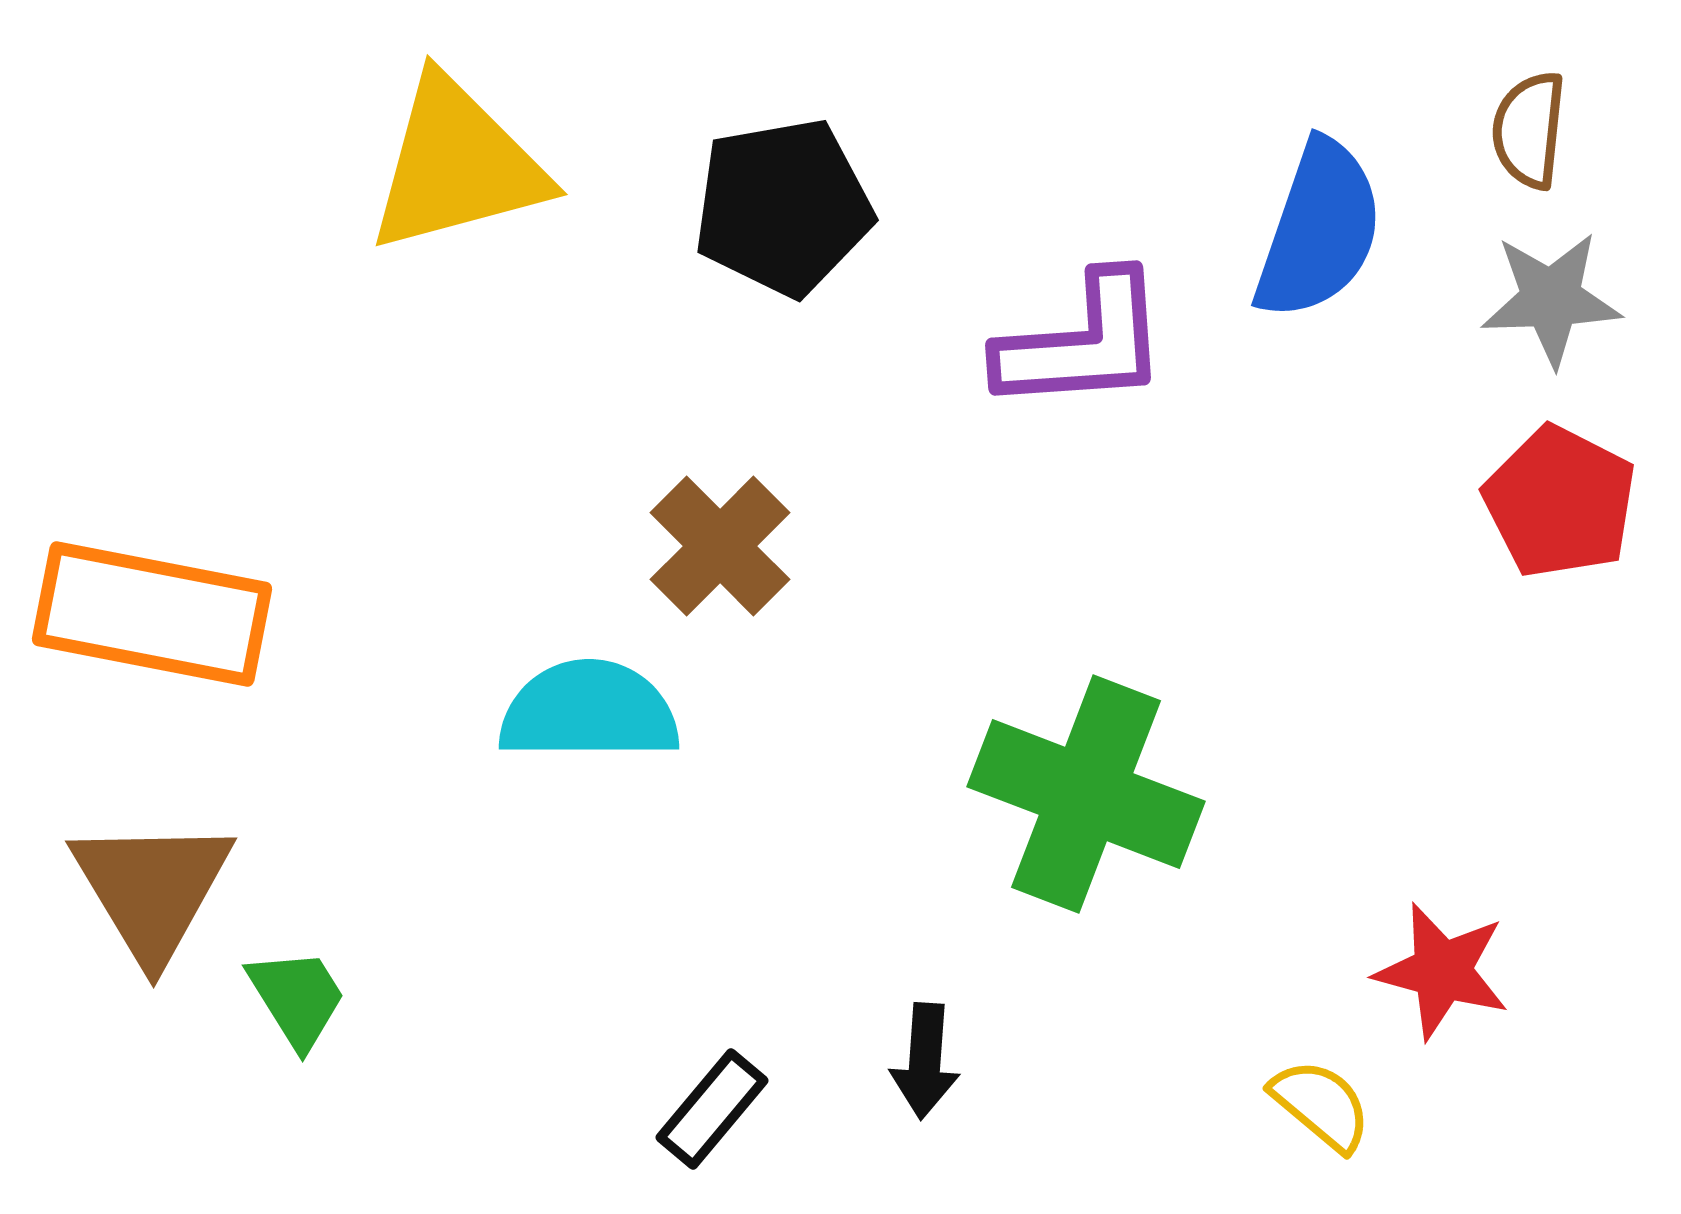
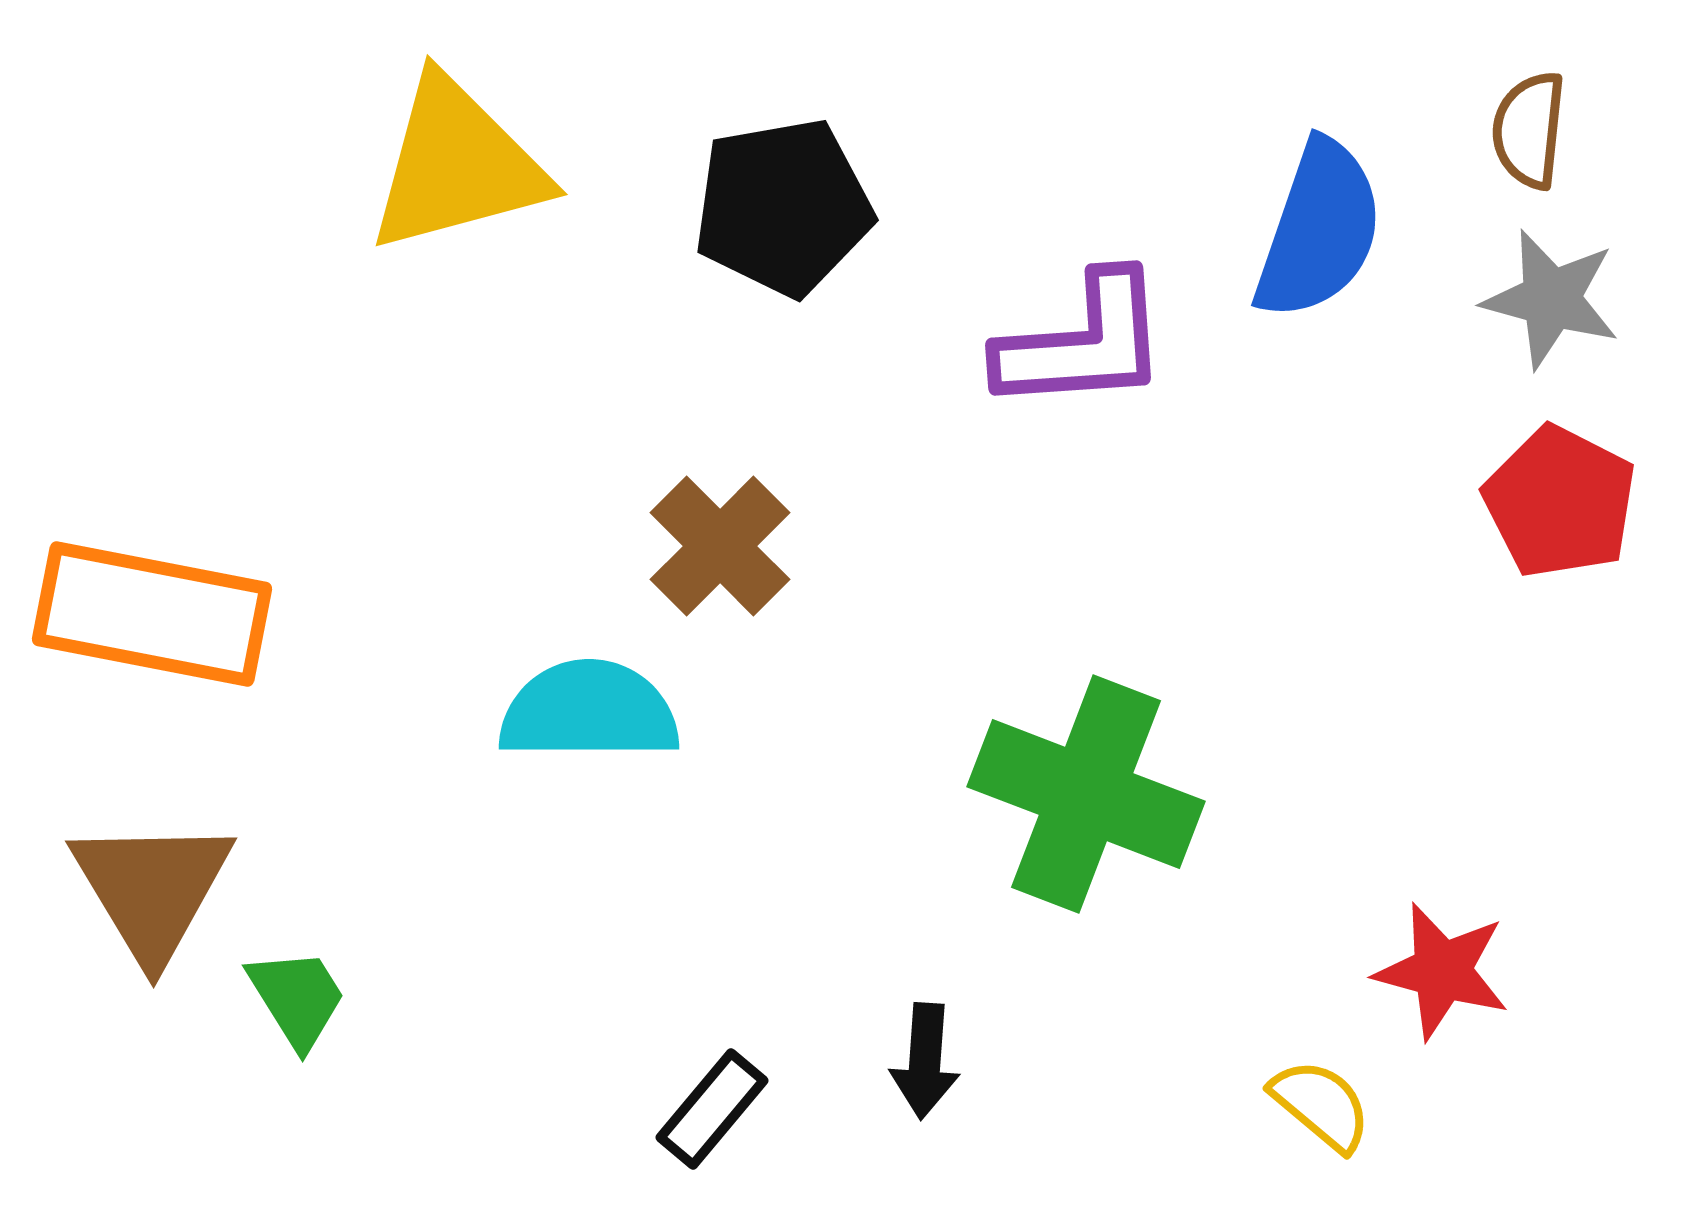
gray star: rotated 17 degrees clockwise
